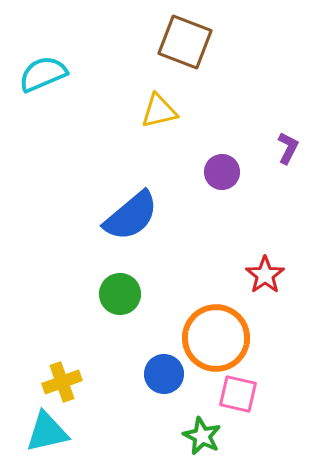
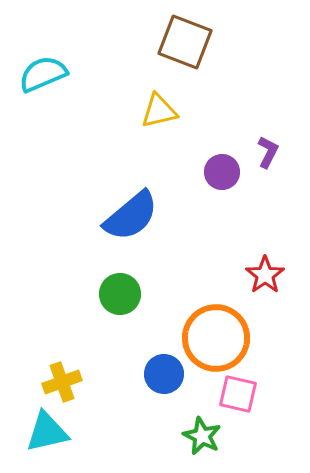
purple L-shape: moved 20 px left, 4 px down
